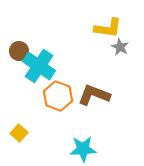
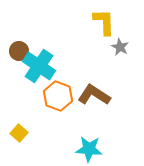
yellow L-shape: moved 4 px left, 6 px up; rotated 100 degrees counterclockwise
brown L-shape: rotated 12 degrees clockwise
cyan star: moved 6 px right; rotated 8 degrees clockwise
